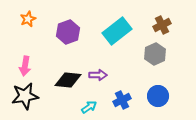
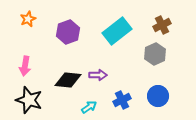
black star: moved 4 px right, 4 px down; rotated 28 degrees clockwise
